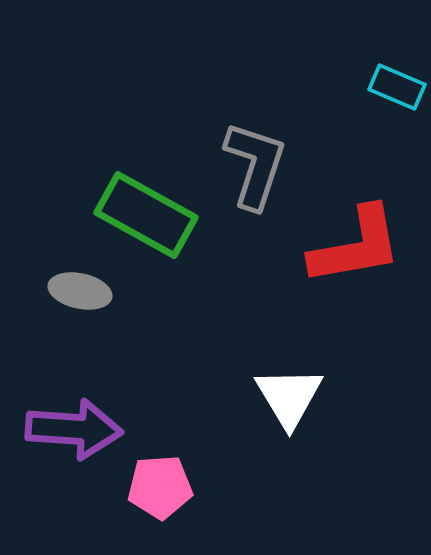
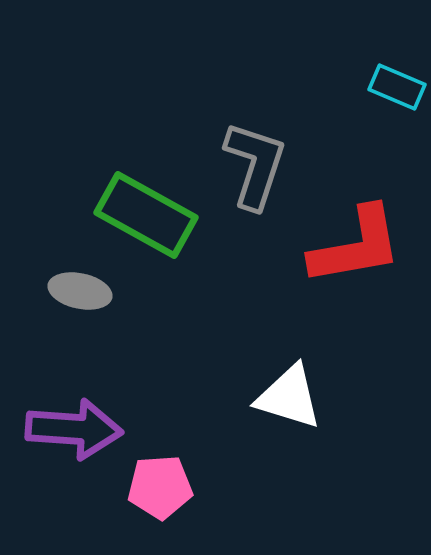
white triangle: rotated 42 degrees counterclockwise
